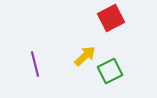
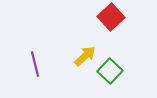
red square: moved 1 px up; rotated 16 degrees counterclockwise
green square: rotated 20 degrees counterclockwise
